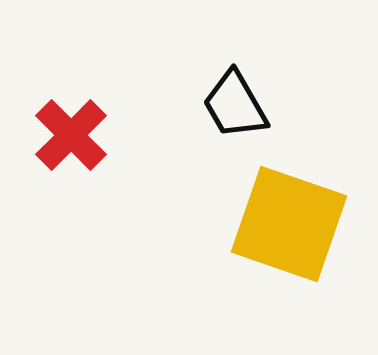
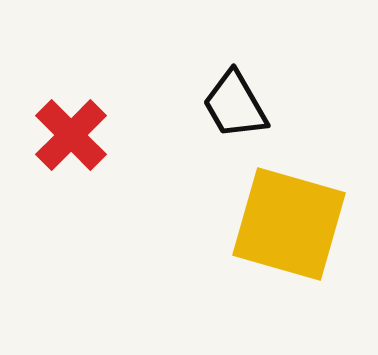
yellow square: rotated 3 degrees counterclockwise
